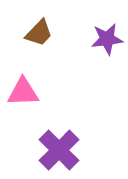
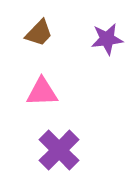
pink triangle: moved 19 px right
